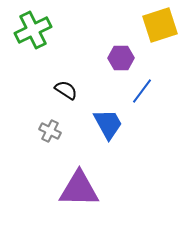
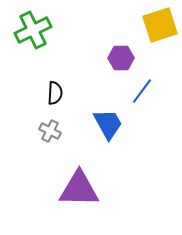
black semicircle: moved 11 px left, 3 px down; rotated 60 degrees clockwise
